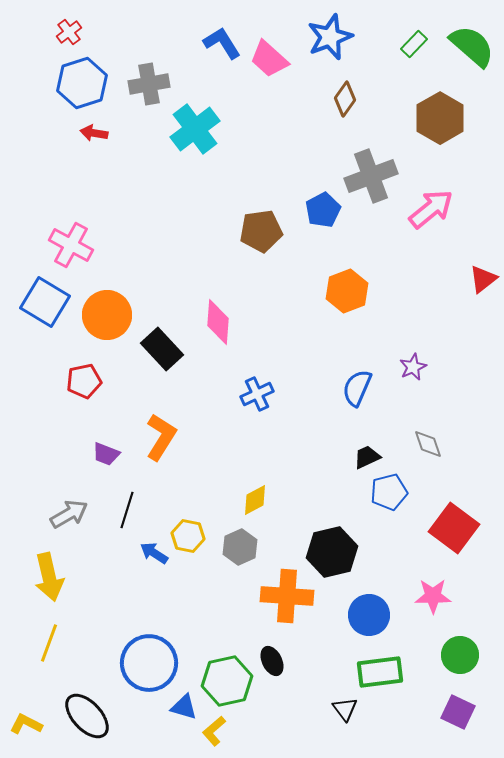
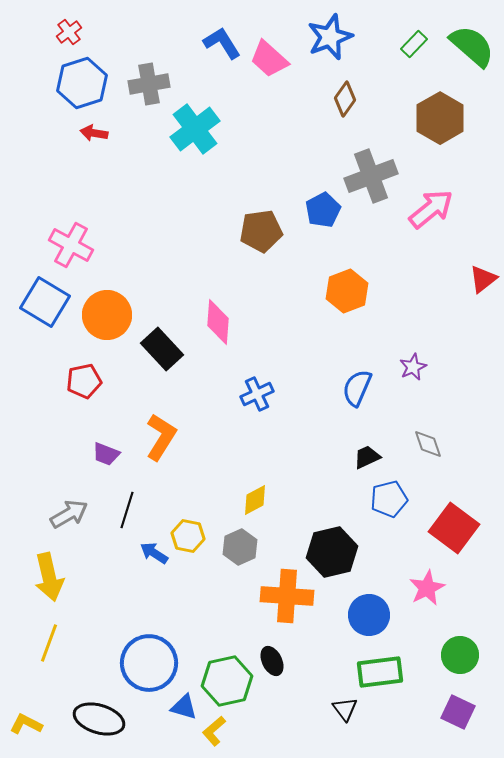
blue pentagon at (389, 492): moved 7 px down
pink star at (433, 596): moved 6 px left, 8 px up; rotated 27 degrees counterclockwise
black ellipse at (87, 716): moved 12 px right, 3 px down; rotated 30 degrees counterclockwise
